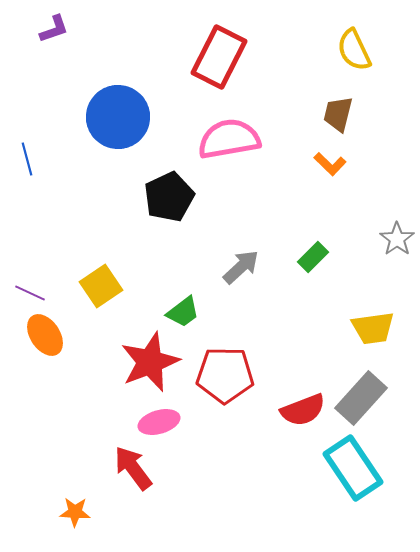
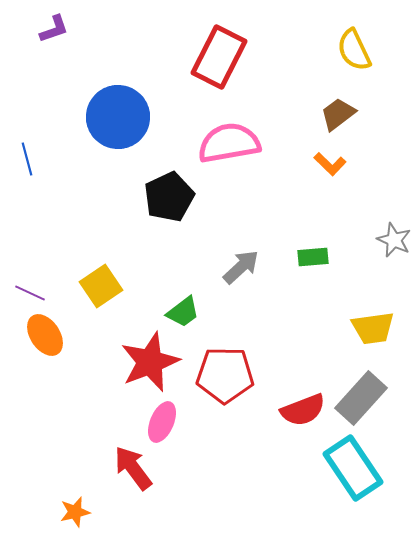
brown trapezoid: rotated 39 degrees clockwise
pink semicircle: moved 4 px down
gray star: moved 3 px left, 1 px down; rotated 12 degrees counterclockwise
green rectangle: rotated 40 degrees clockwise
pink ellipse: moved 3 px right; rotated 51 degrees counterclockwise
orange star: rotated 16 degrees counterclockwise
